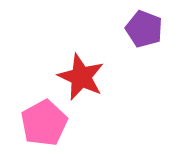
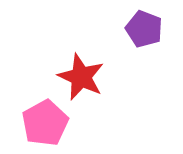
pink pentagon: moved 1 px right
